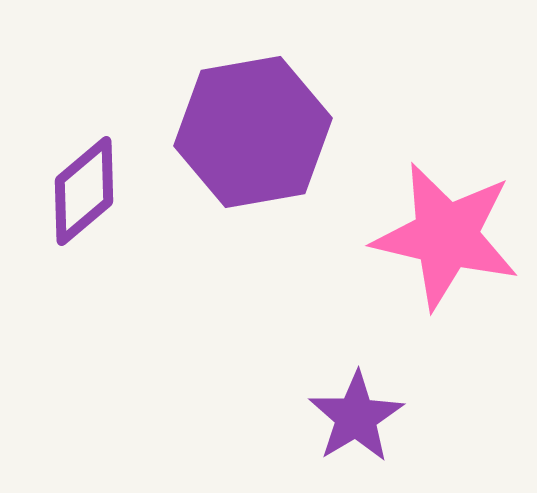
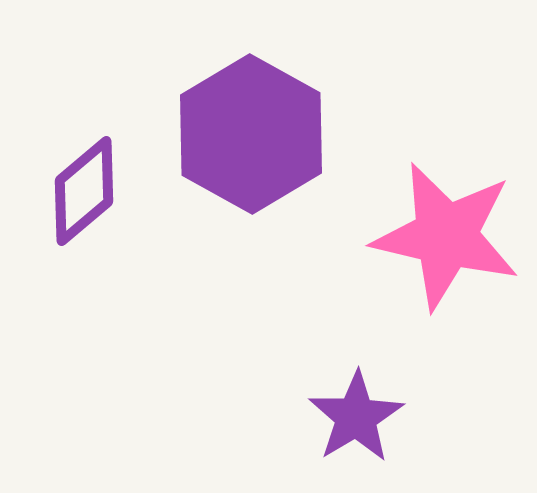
purple hexagon: moved 2 px left, 2 px down; rotated 21 degrees counterclockwise
